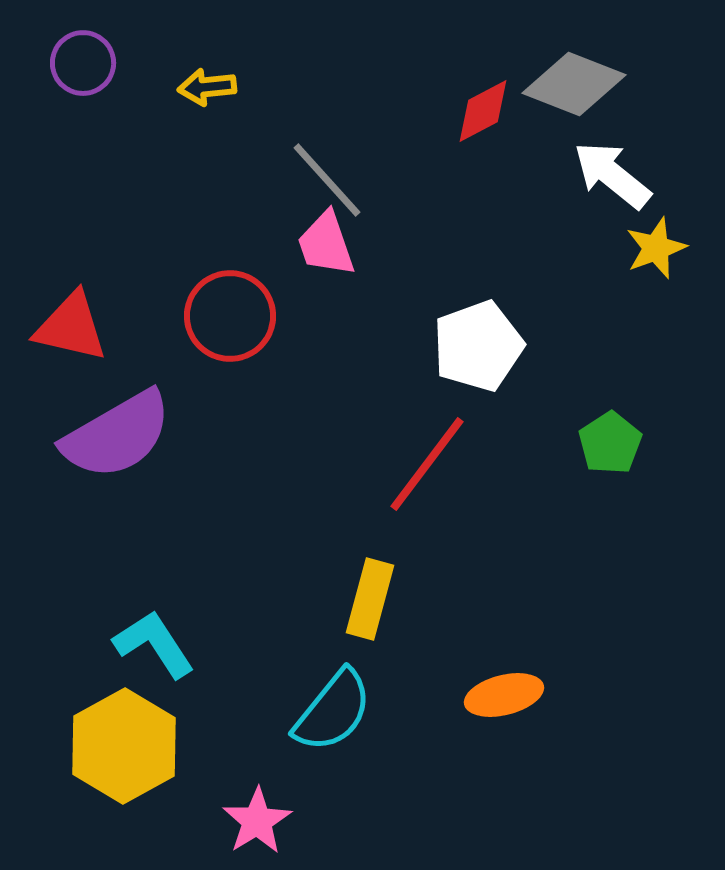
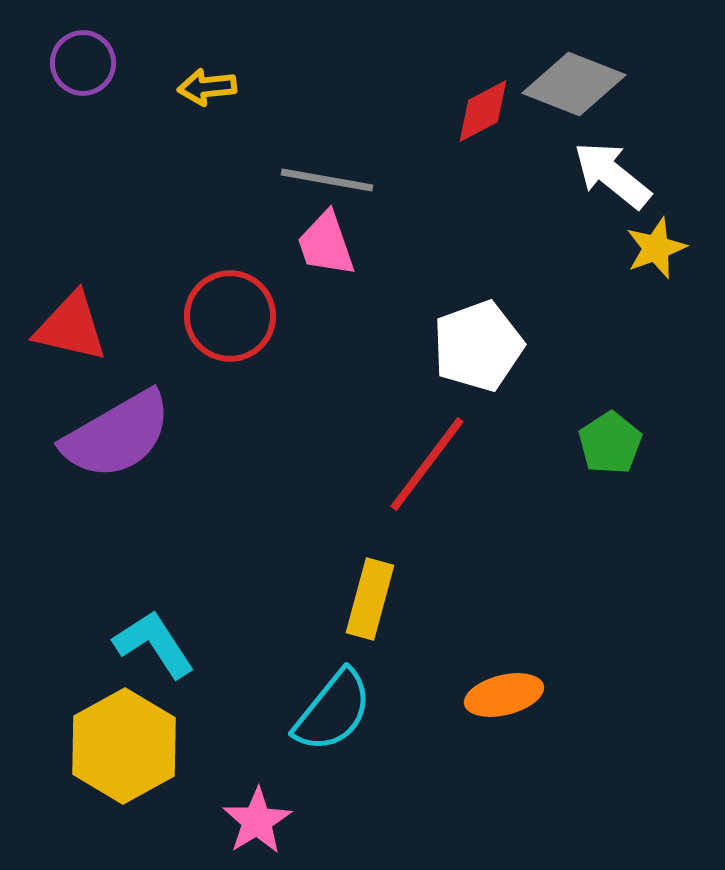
gray line: rotated 38 degrees counterclockwise
